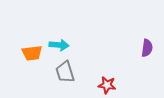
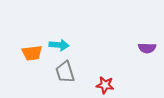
purple semicircle: rotated 84 degrees clockwise
red star: moved 2 px left
